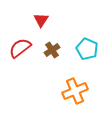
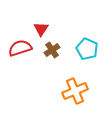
red triangle: moved 9 px down
red semicircle: rotated 20 degrees clockwise
